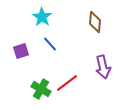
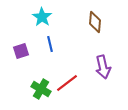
blue line: rotated 28 degrees clockwise
